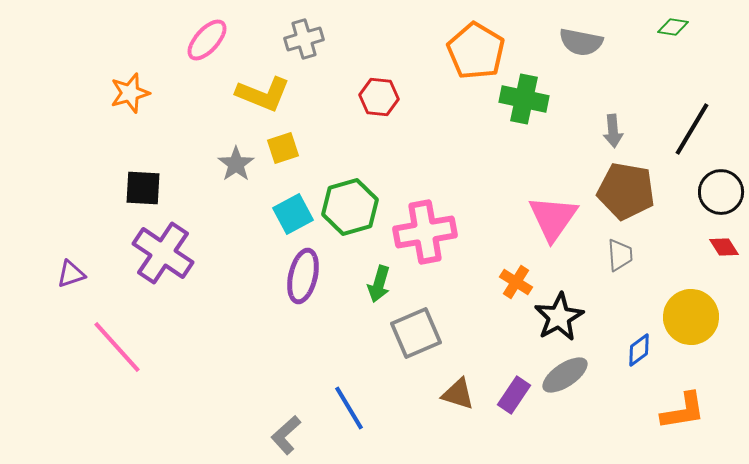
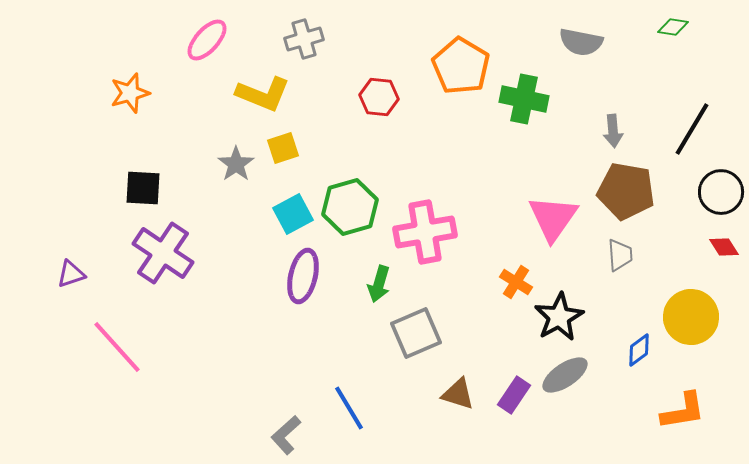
orange pentagon: moved 15 px left, 15 px down
